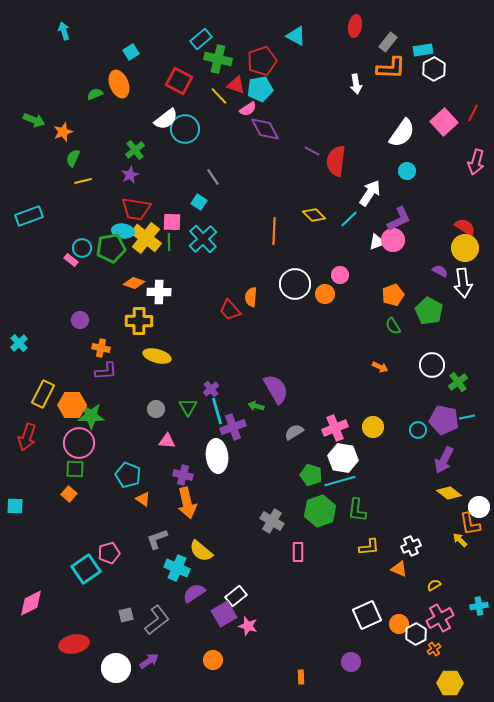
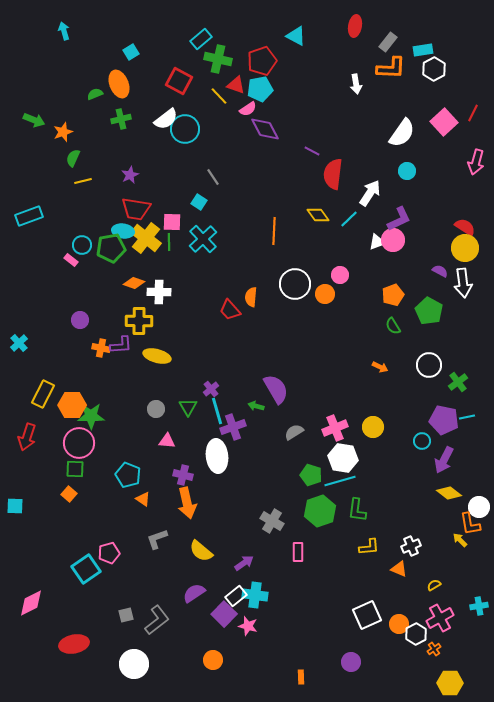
green cross at (135, 150): moved 14 px left, 31 px up; rotated 24 degrees clockwise
red semicircle at (336, 161): moved 3 px left, 13 px down
yellow diamond at (314, 215): moved 4 px right; rotated 10 degrees clockwise
cyan circle at (82, 248): moved 3 px up
white circle at (432, 365): moved 3 px left
purple L-shape at (106, 371): moved 15 px right, 26 px up
cyan circle at (418, 430): moved 4 px right, 11 px down
cyan cross at (177, 568): moved 78 px right, 27 px down; rotated 15 degrees counterclockwise
purple square at (224, 614): rotated 15 degrees counterclockwise
purple arrow at (149, 661): moved 95 px right, 98 px up
white circle at (116, 668): moved 18 px right, 4 px up
